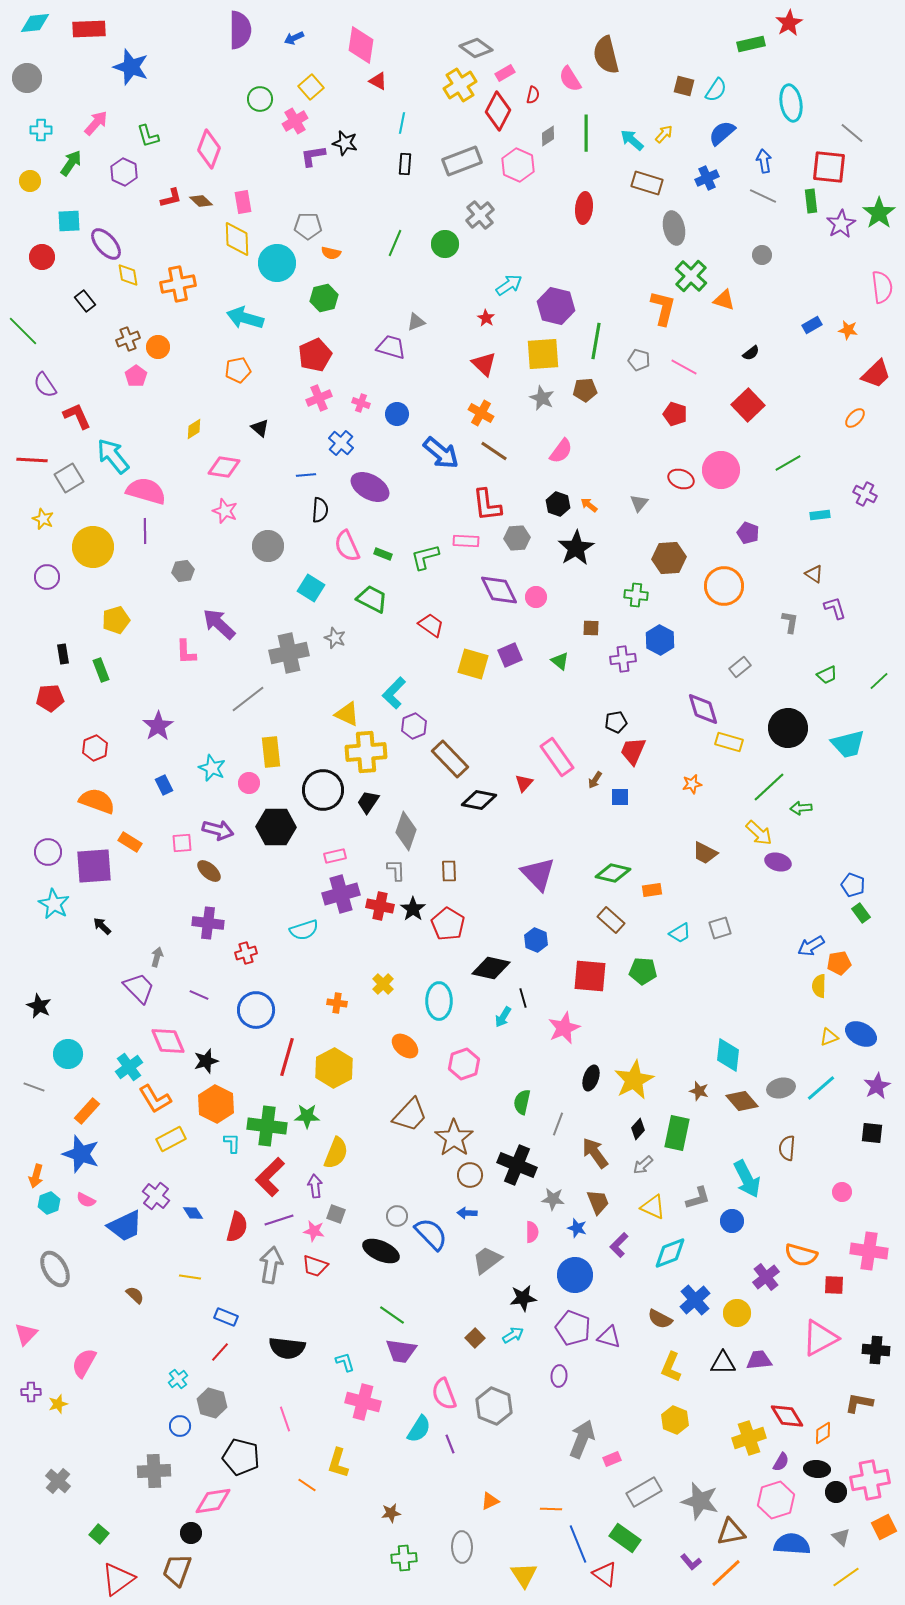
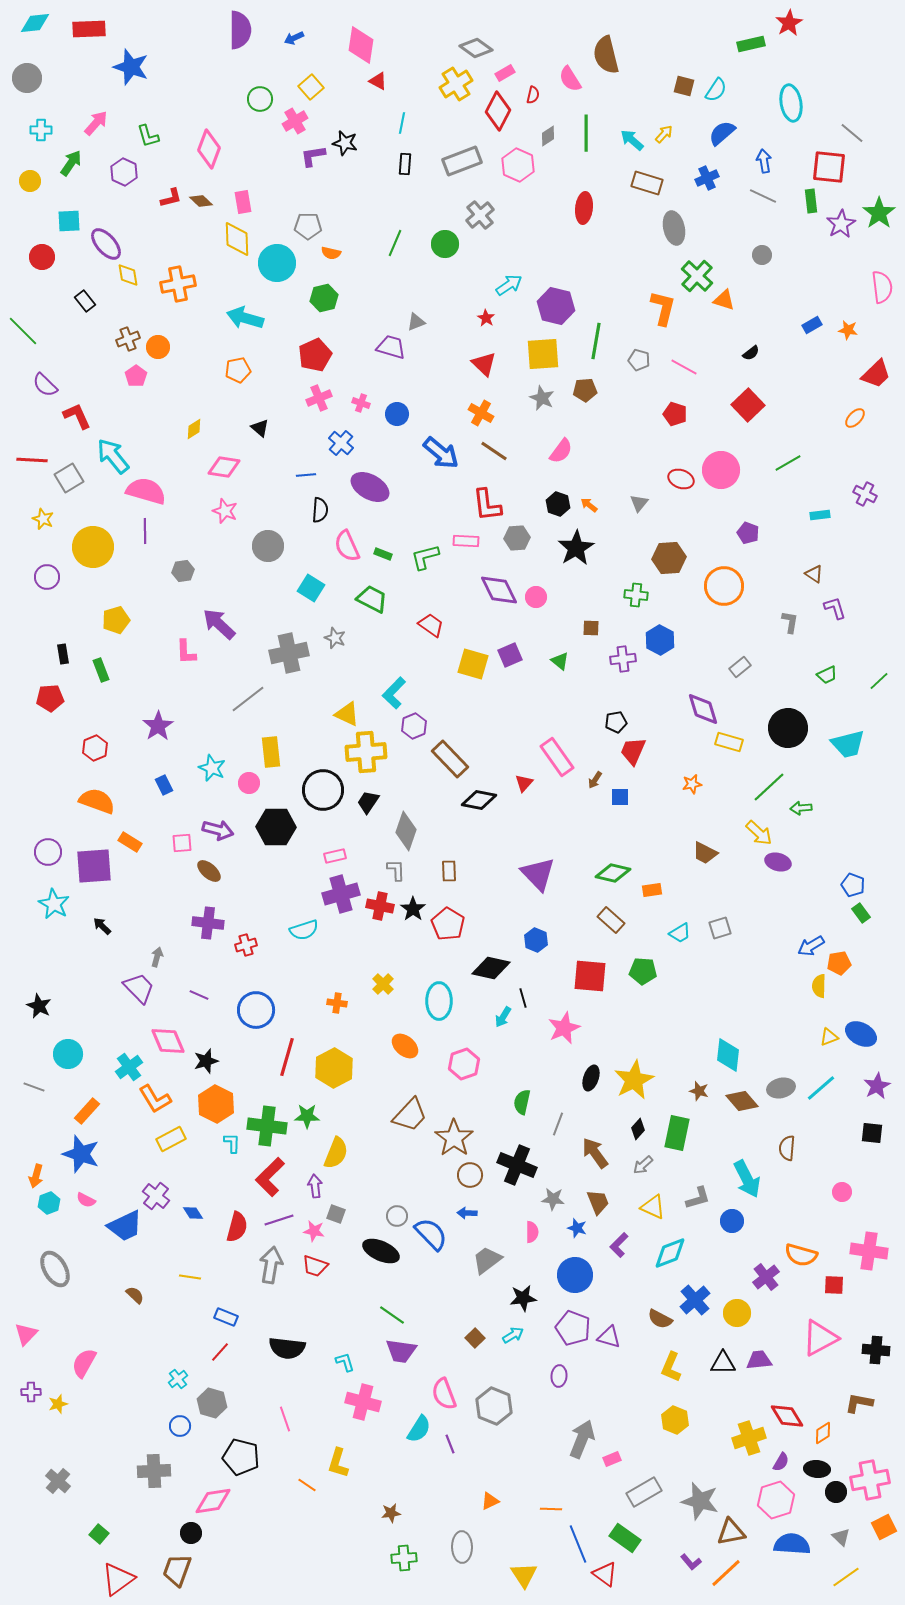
yellow cross at (460, 85): moved 4 px left, 1 px up
green cross at (691, 276): moved 6 px right
purple semicircle at (45, 385): rotated 12 degrees counterclockwise
red cross at (246, 953): moved 8 px up
